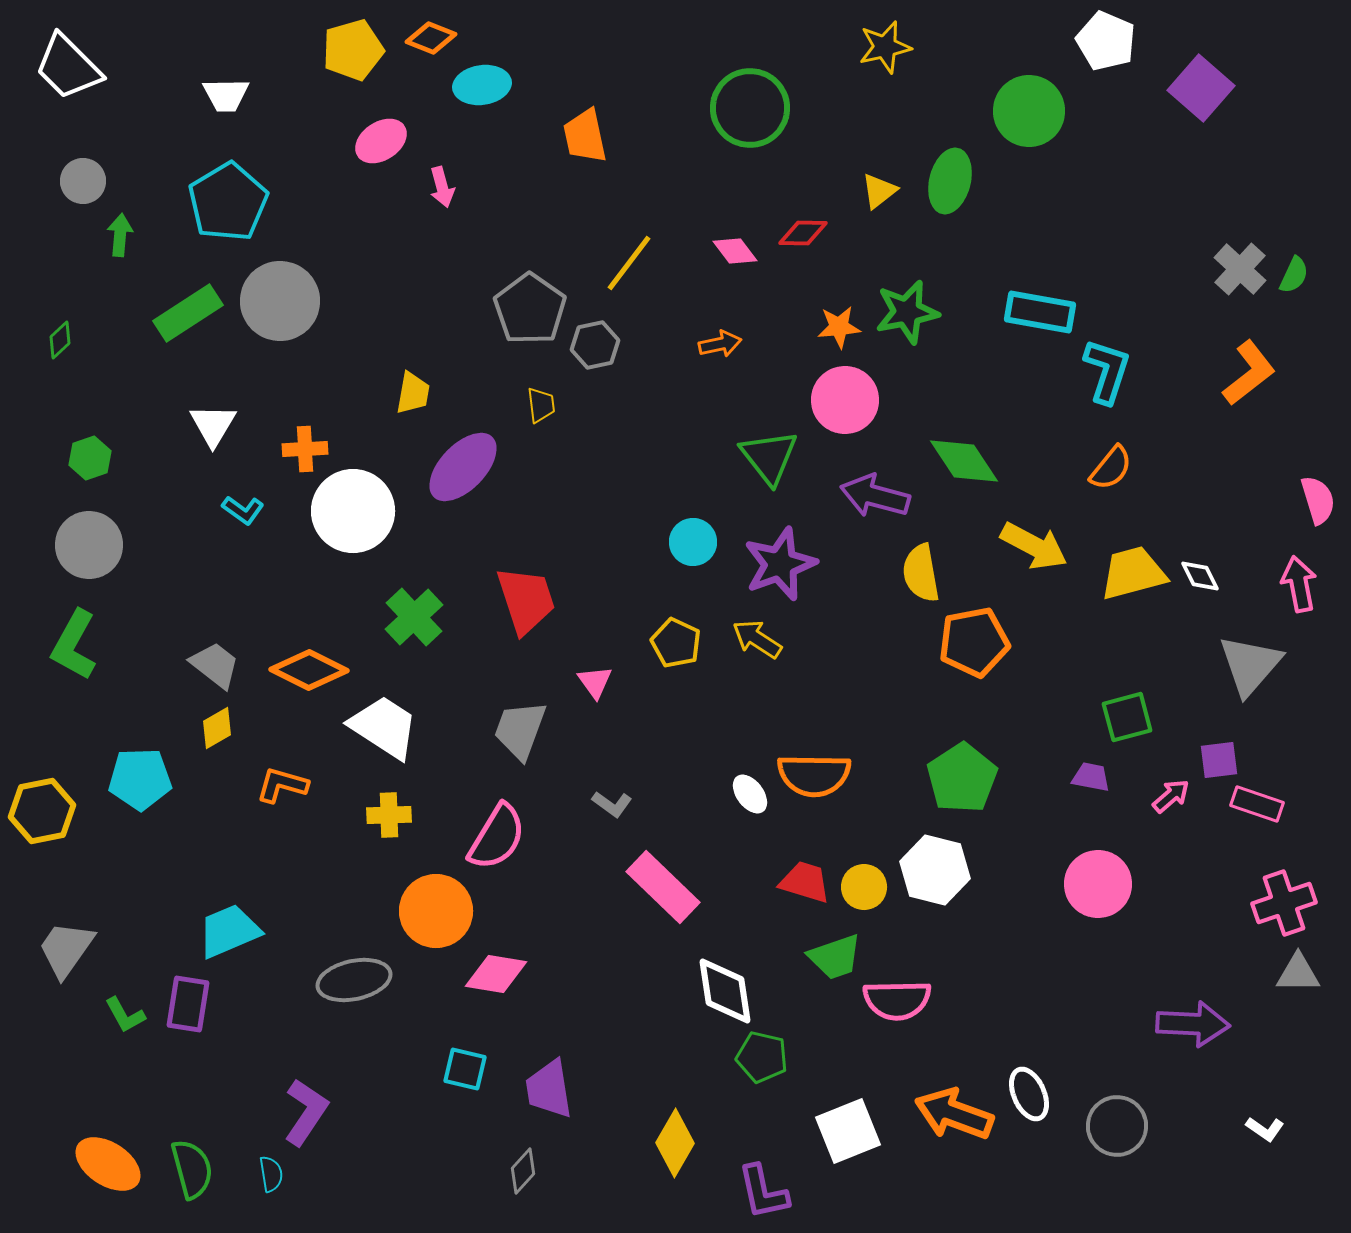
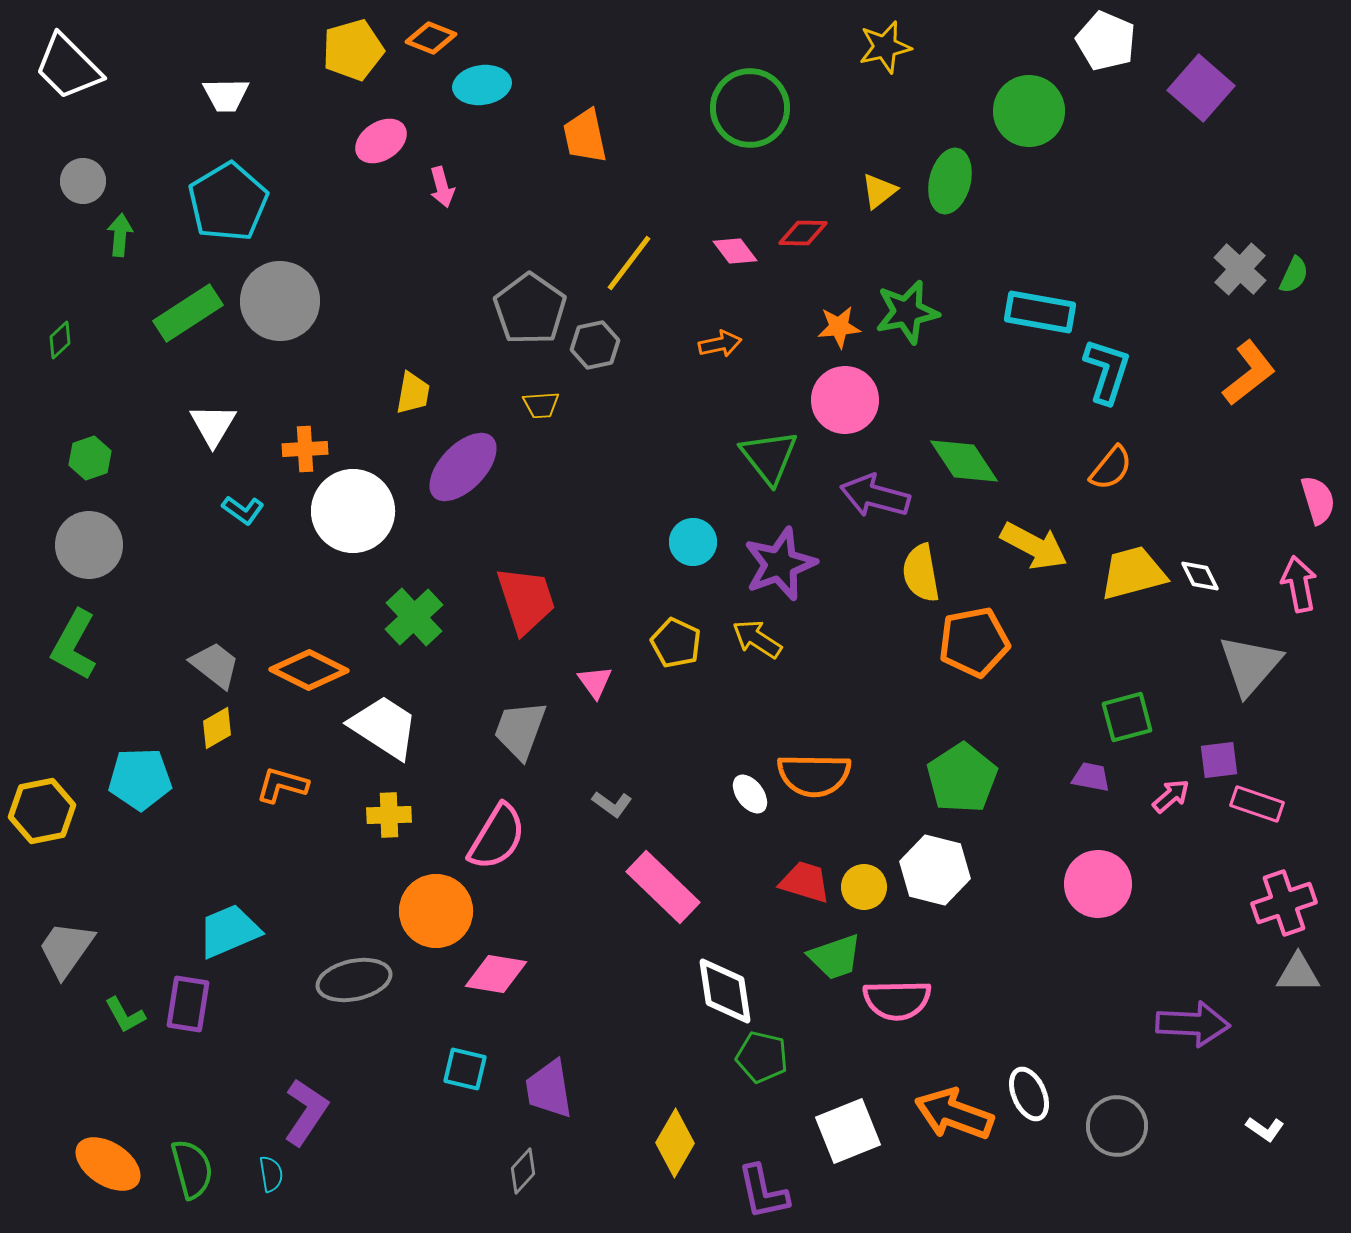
yellow trapezoid at (541, 405): rotated 93 degrees clockwise
